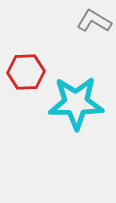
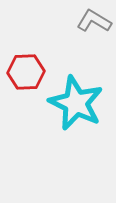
cyan star: rotated 26 degrees clockwise
